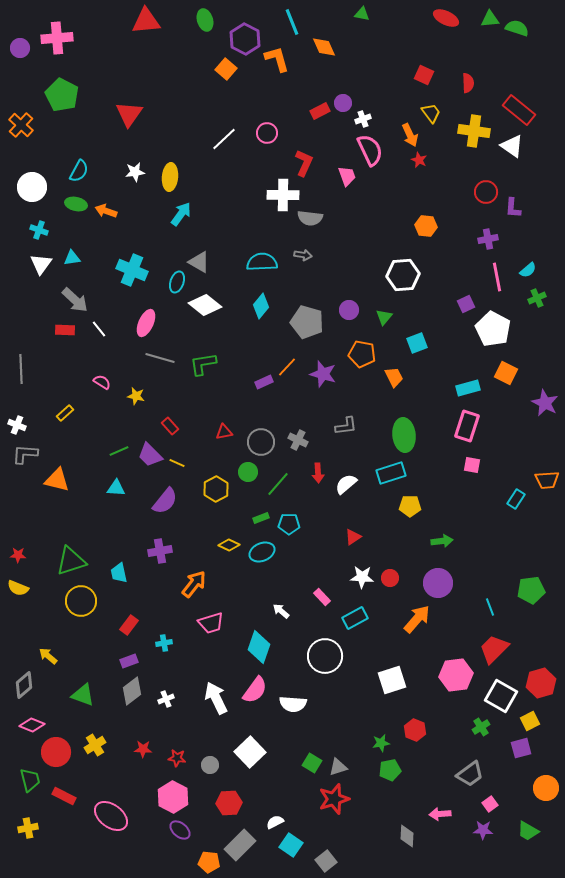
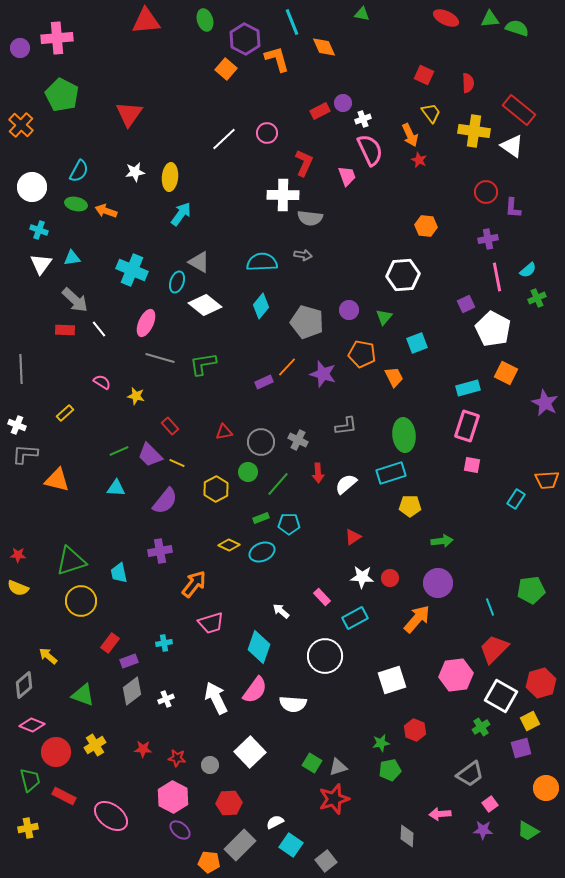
red rectangle at (129, 625): moved 19 px left, 18 px down
